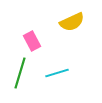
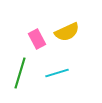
yellow semicircle: moved 5 px left, 10 px down
pink rectangle: moved 5 px right, 2 px up
